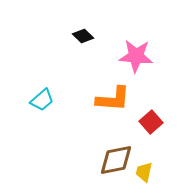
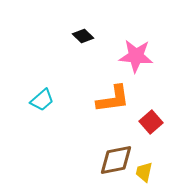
orange L-shape: rotated 12 degrees counterclockwise
